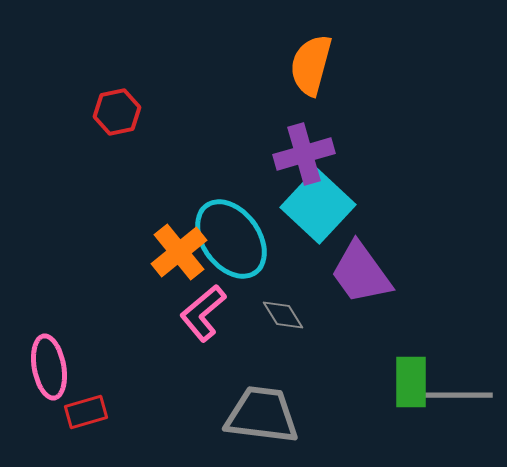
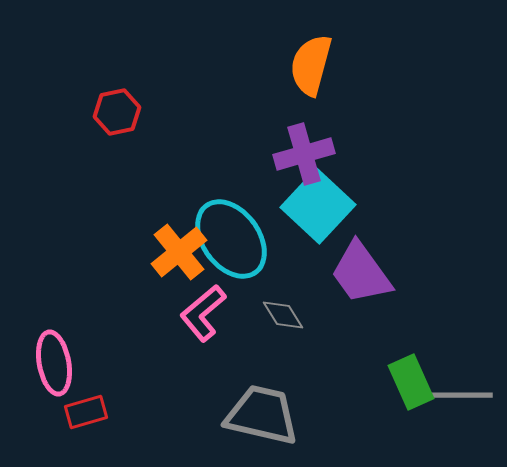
pink ellipse: moved 5 px right, 4 px up
green rectangle: rotated 24 degrees counterclockwise
gray trapezoid: rotated 6 degrees clockwise
